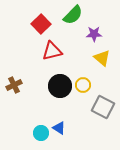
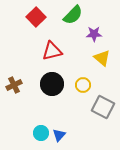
red square: moved 5 px left, 7 px up
black circle: moved 8 px left, 2 px up
blue triangle: moved 7 px down; rotated 40 degrees clockwise
